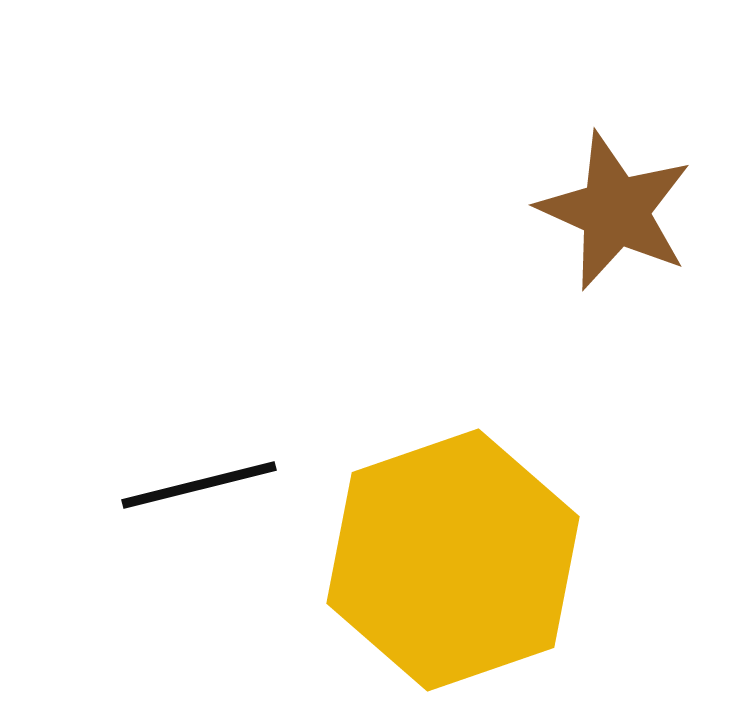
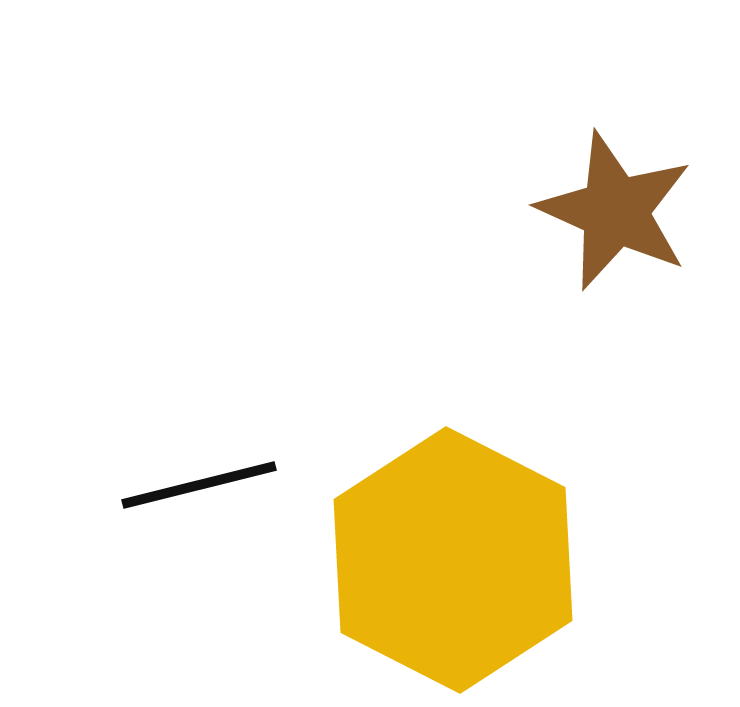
yellow hexagon: rotated 14 degrees counterclockwise
